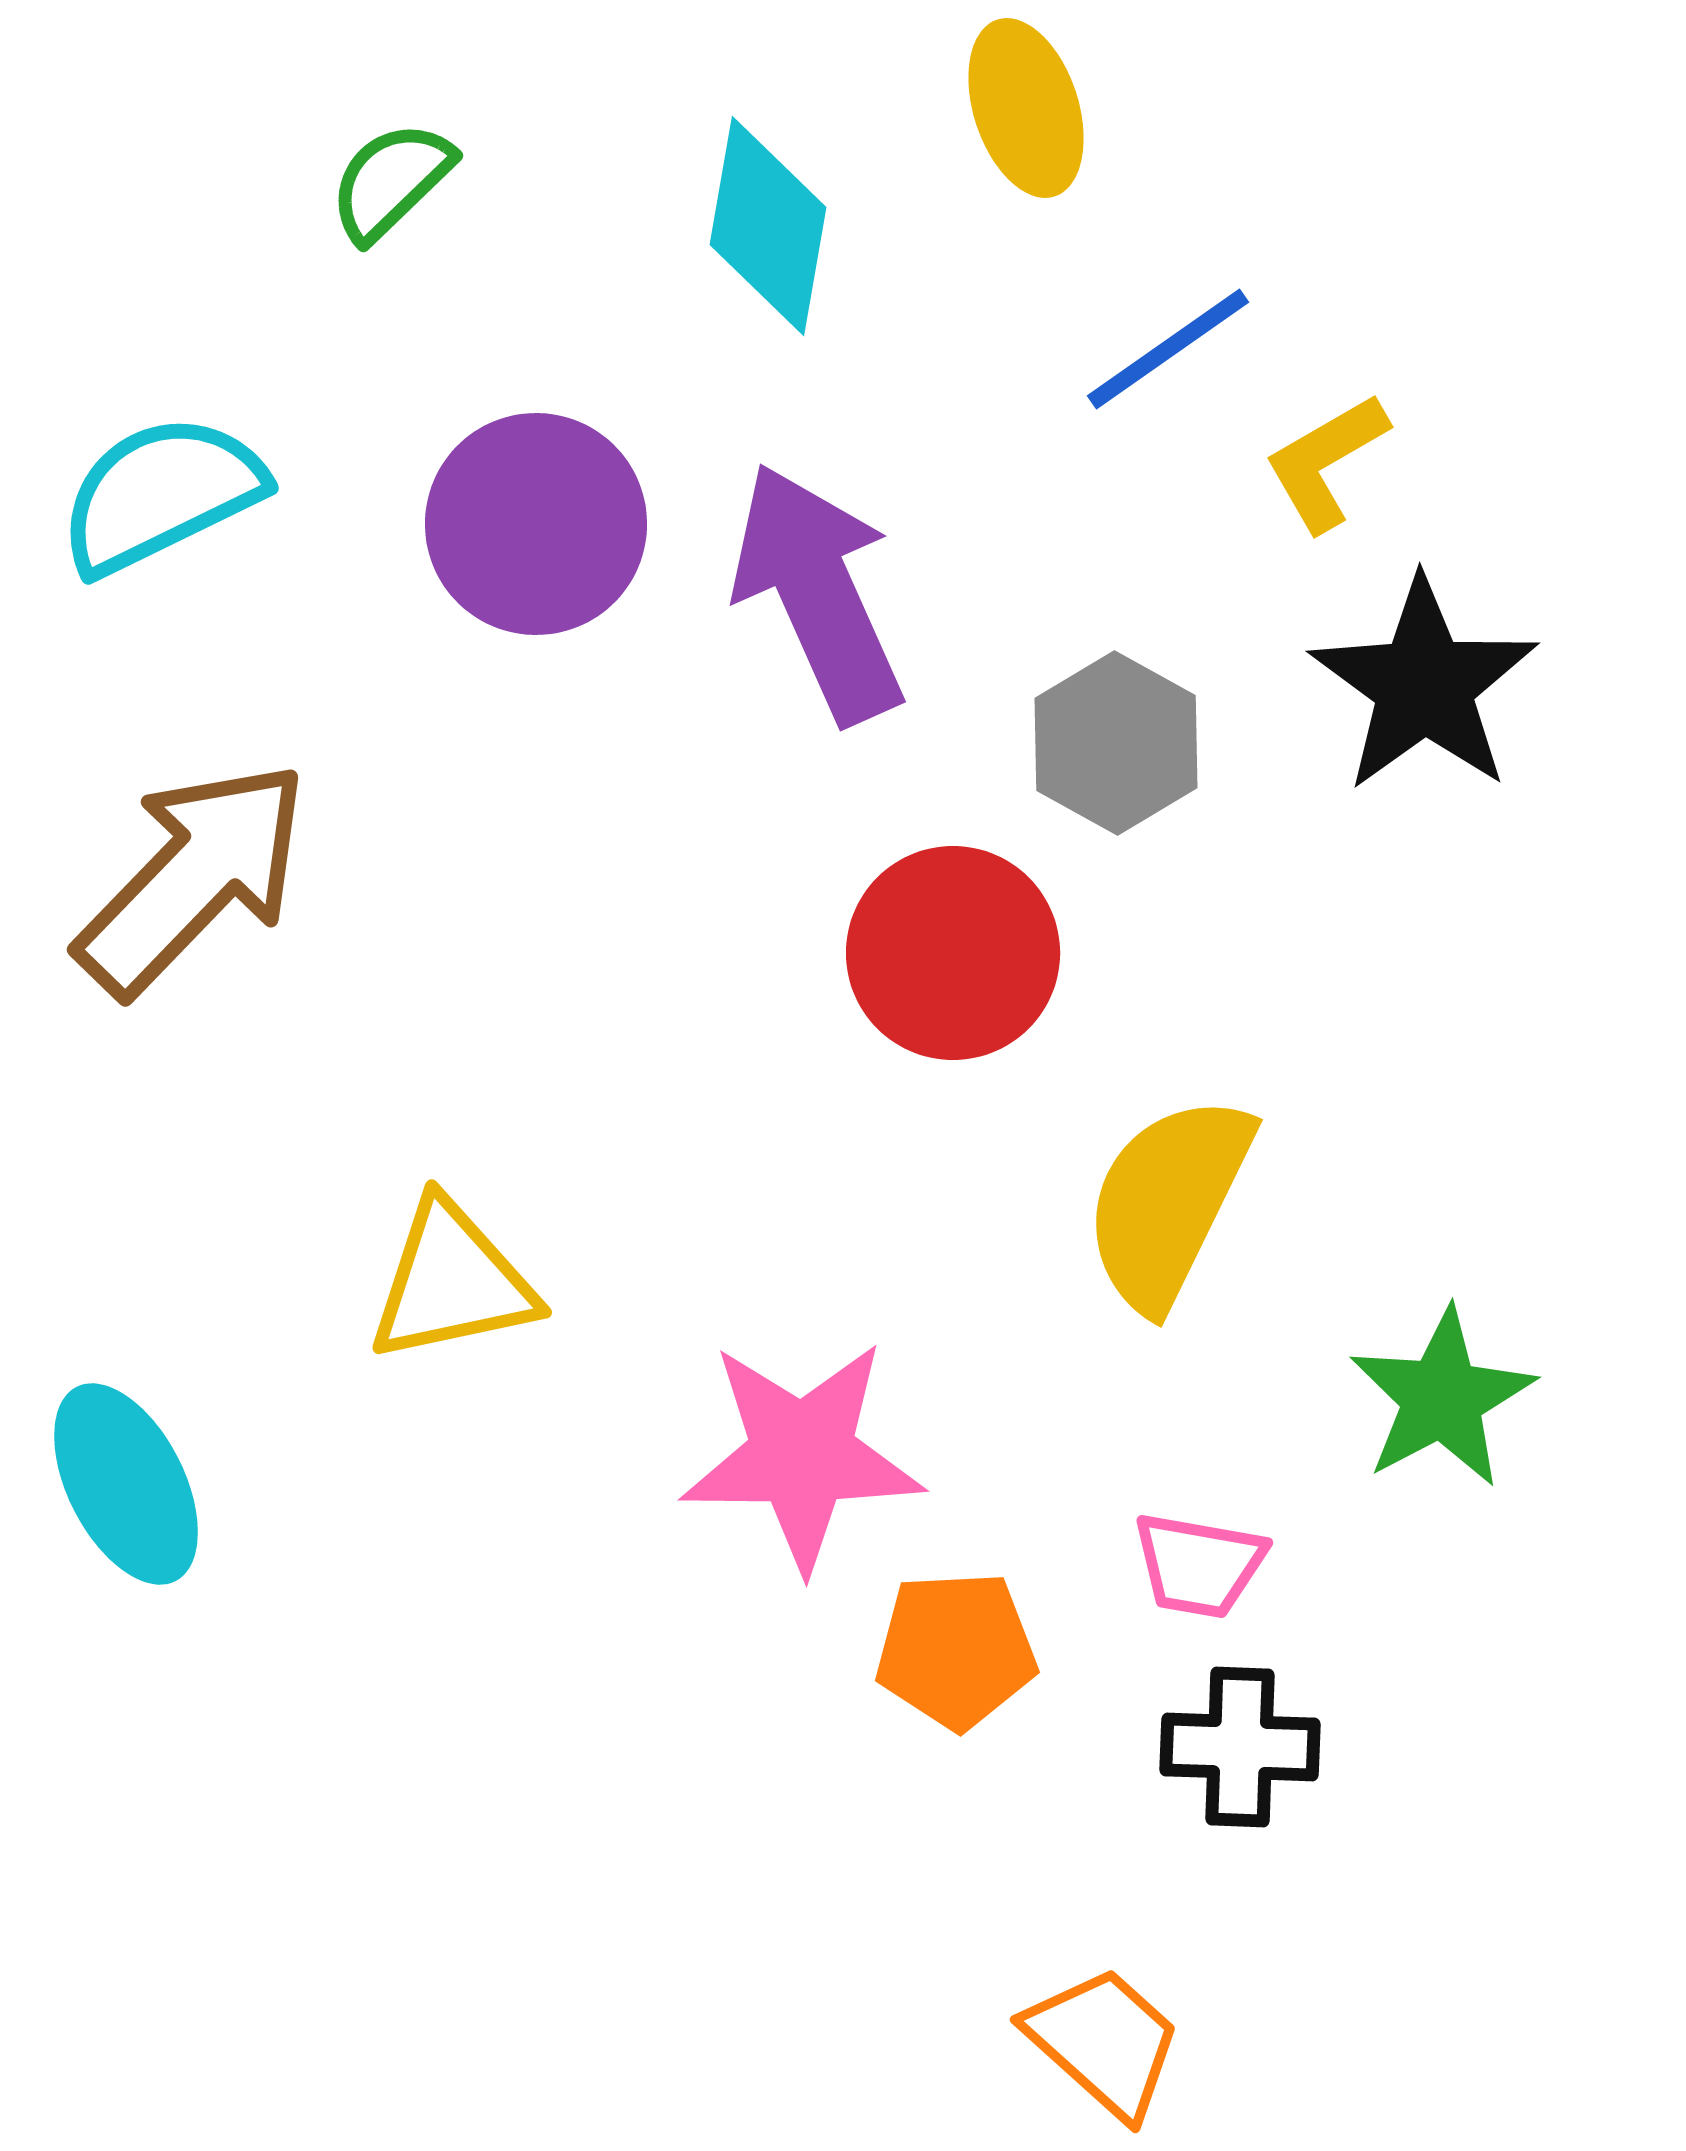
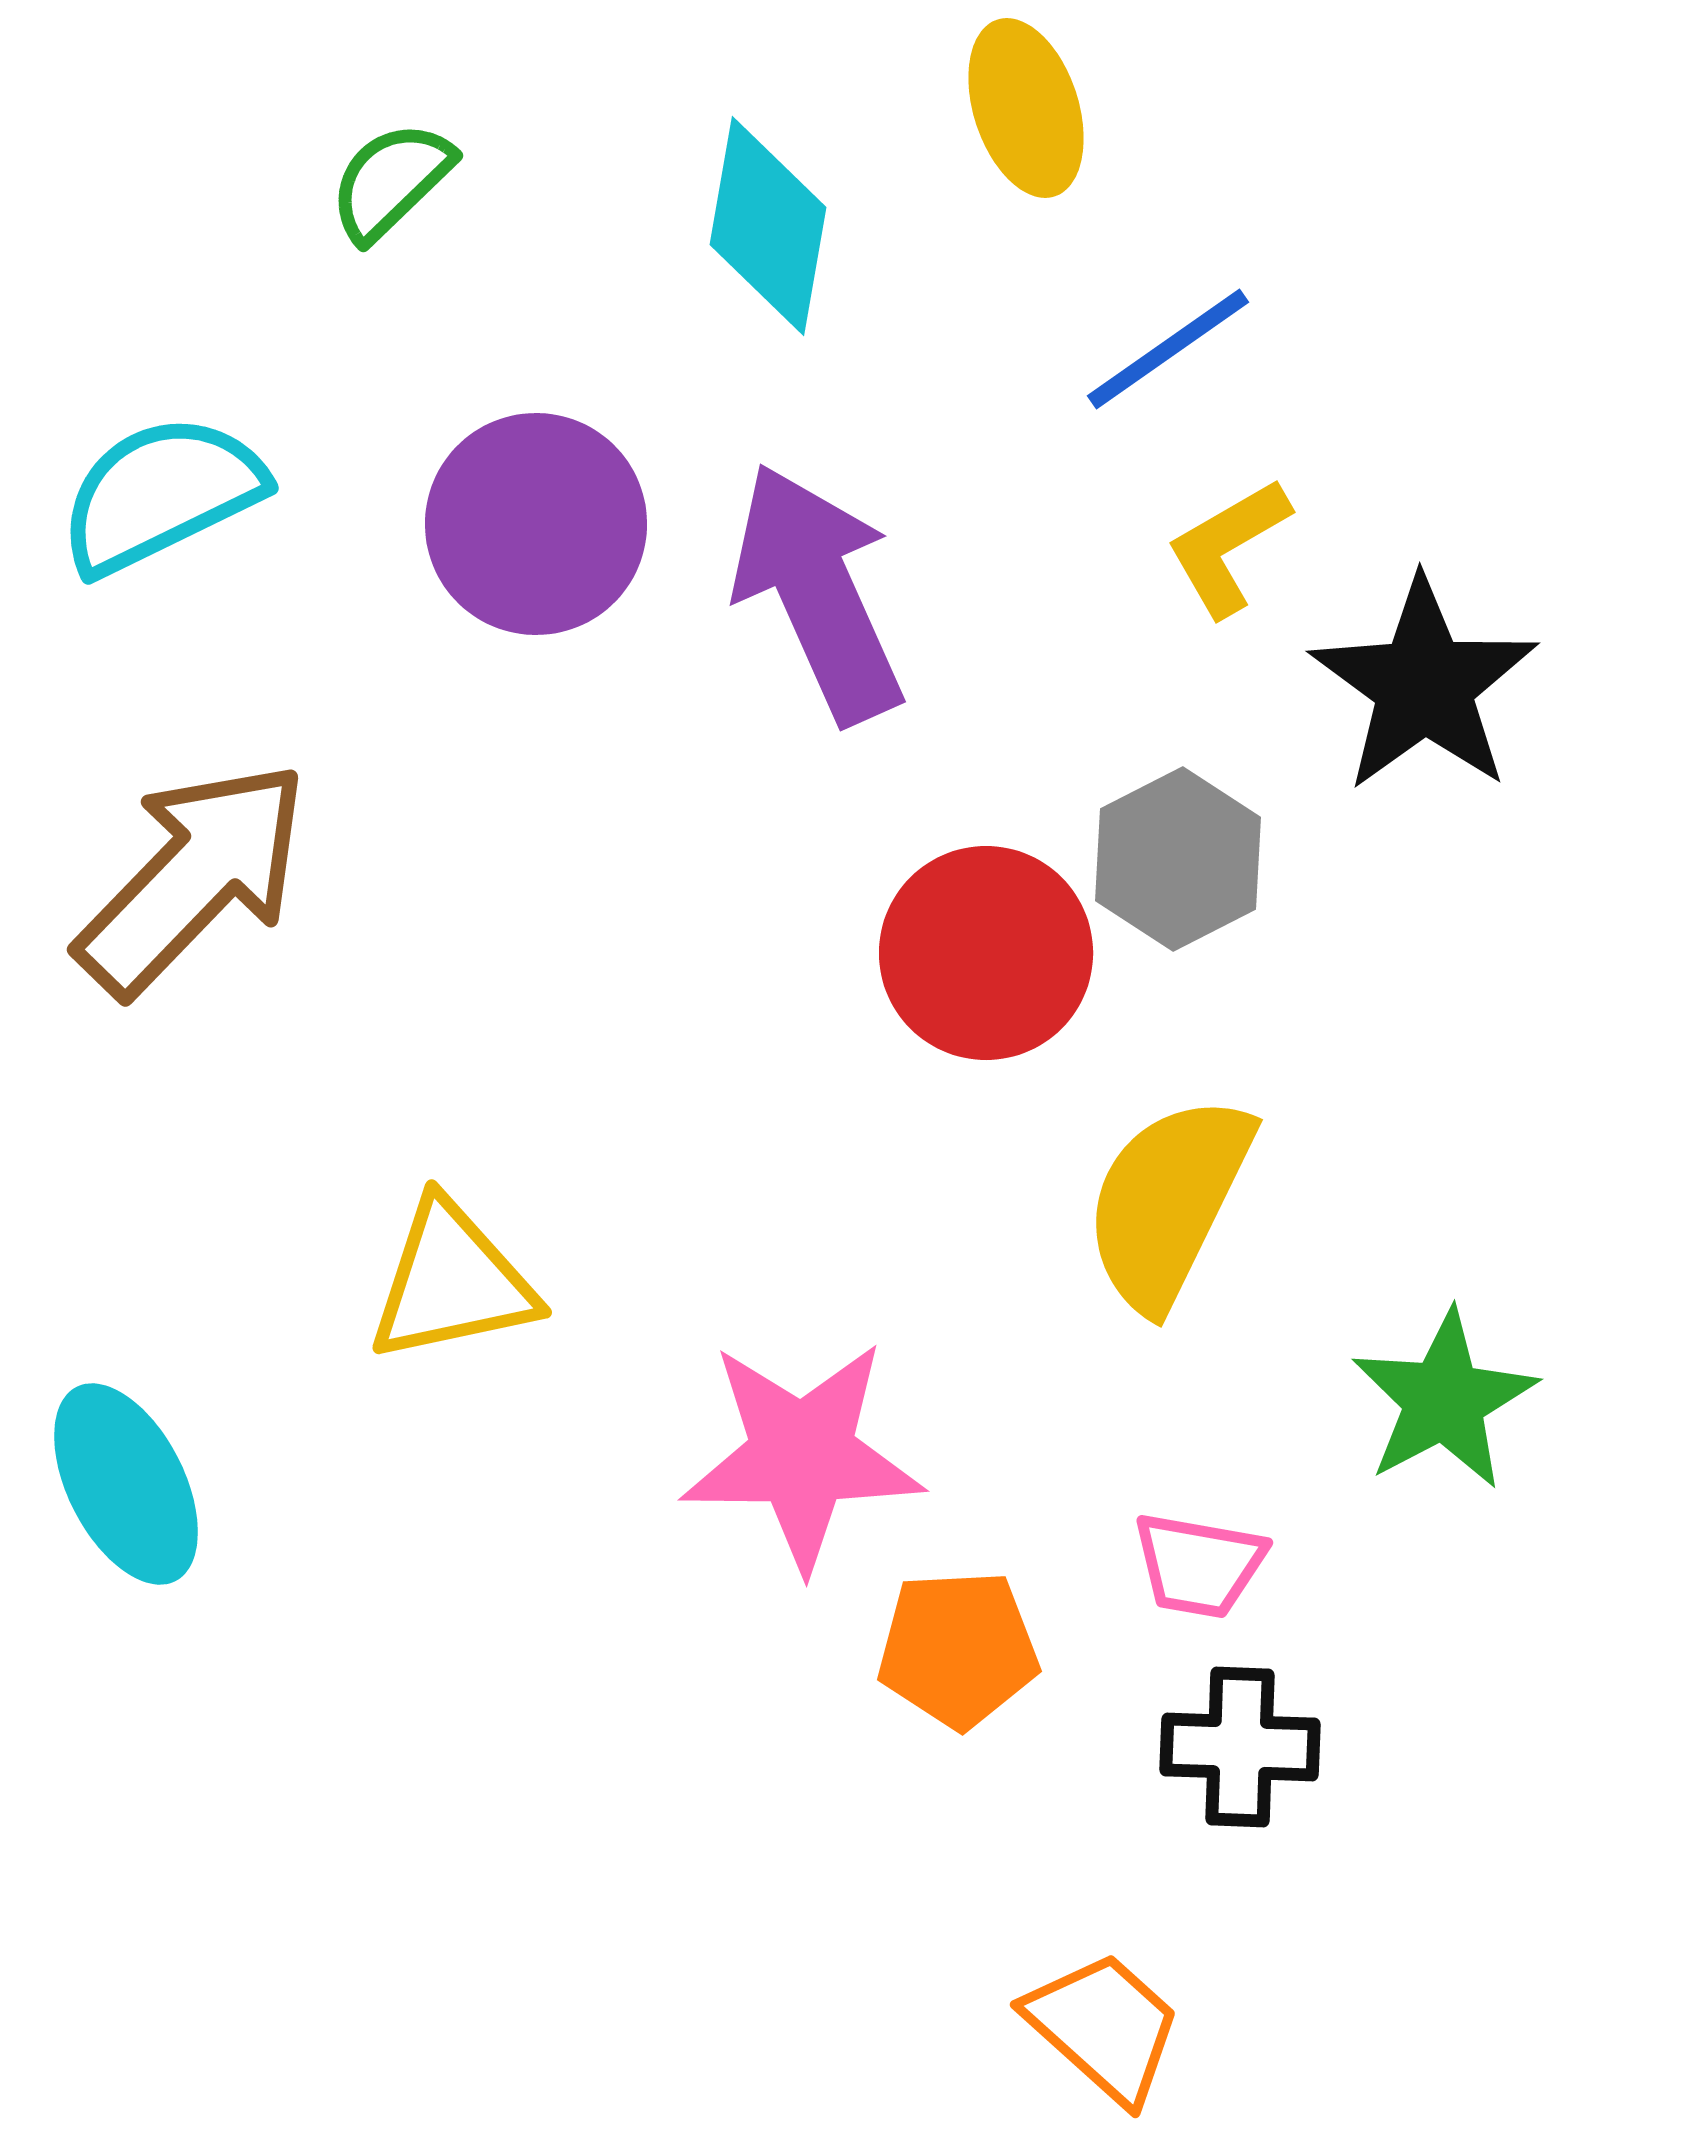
yellow L-shape: moved 98 px left, 85 px down
gray hexagon: moved 62 px right, 116 px down; rotated 4 degrees clockwise
red circle: moved 33 px right
green star: moved 2 px right, 2 px down
orange pentagon: moved 2 px right, 1 px up
orange trapezoid: moved 15 px up
